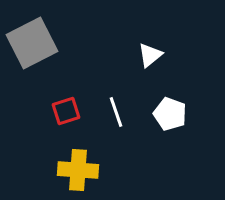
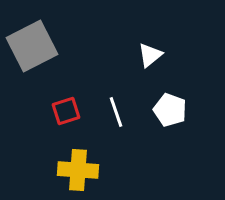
gray square: moved 3 px down
white pentagon: moved 4 px up
